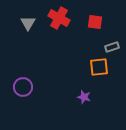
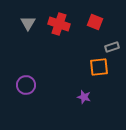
red cross: moved 6 px down; rotated 10 degrees counterclockwise
red square: rotated 14 degrees clockwise
purple circle: moved 3 px right, 2 px up
